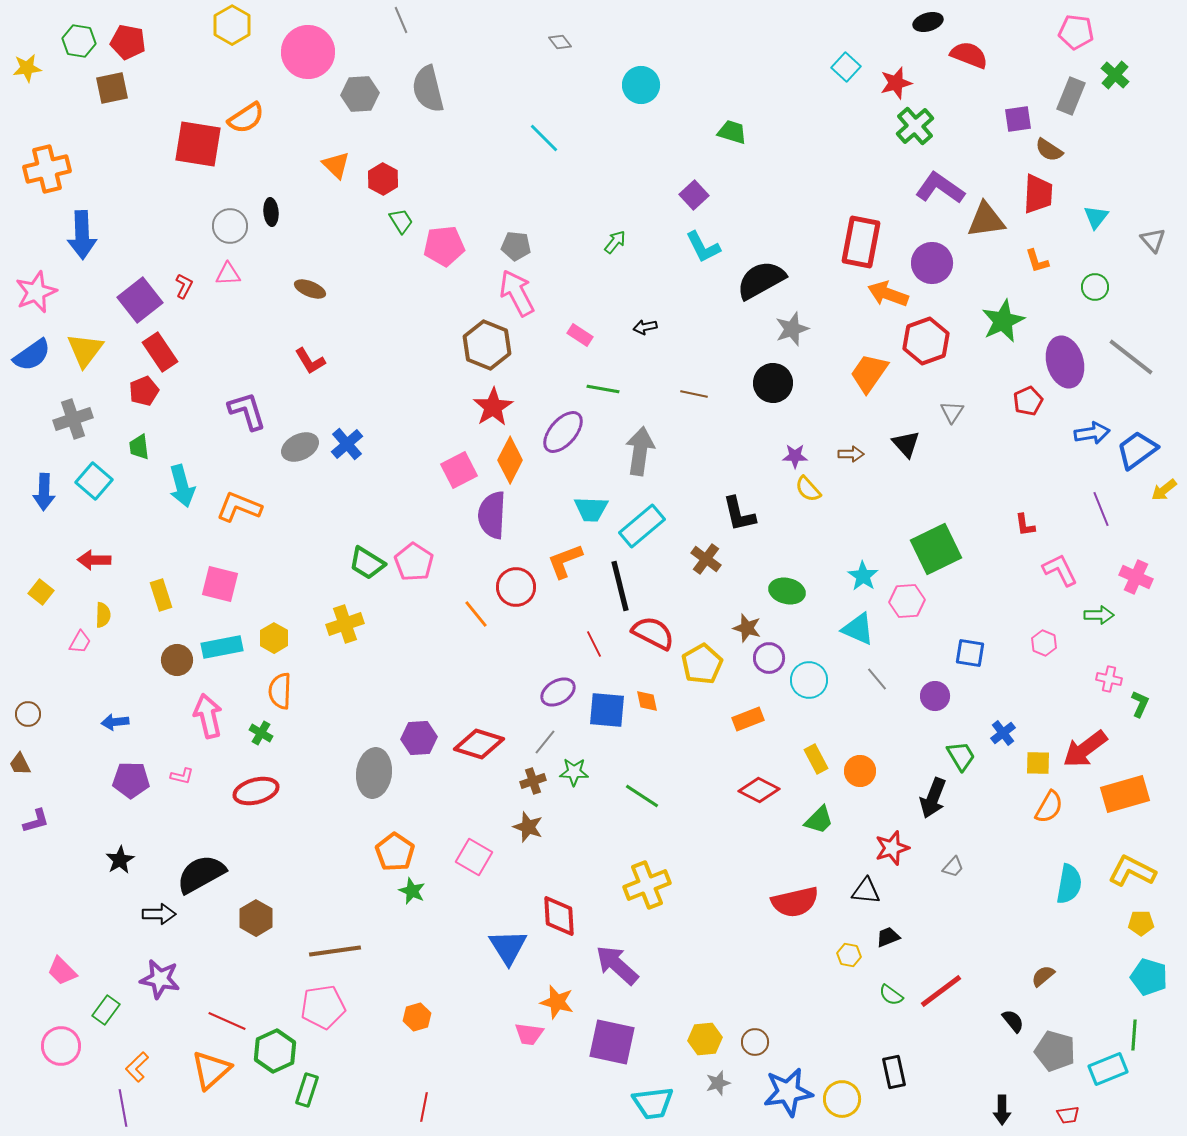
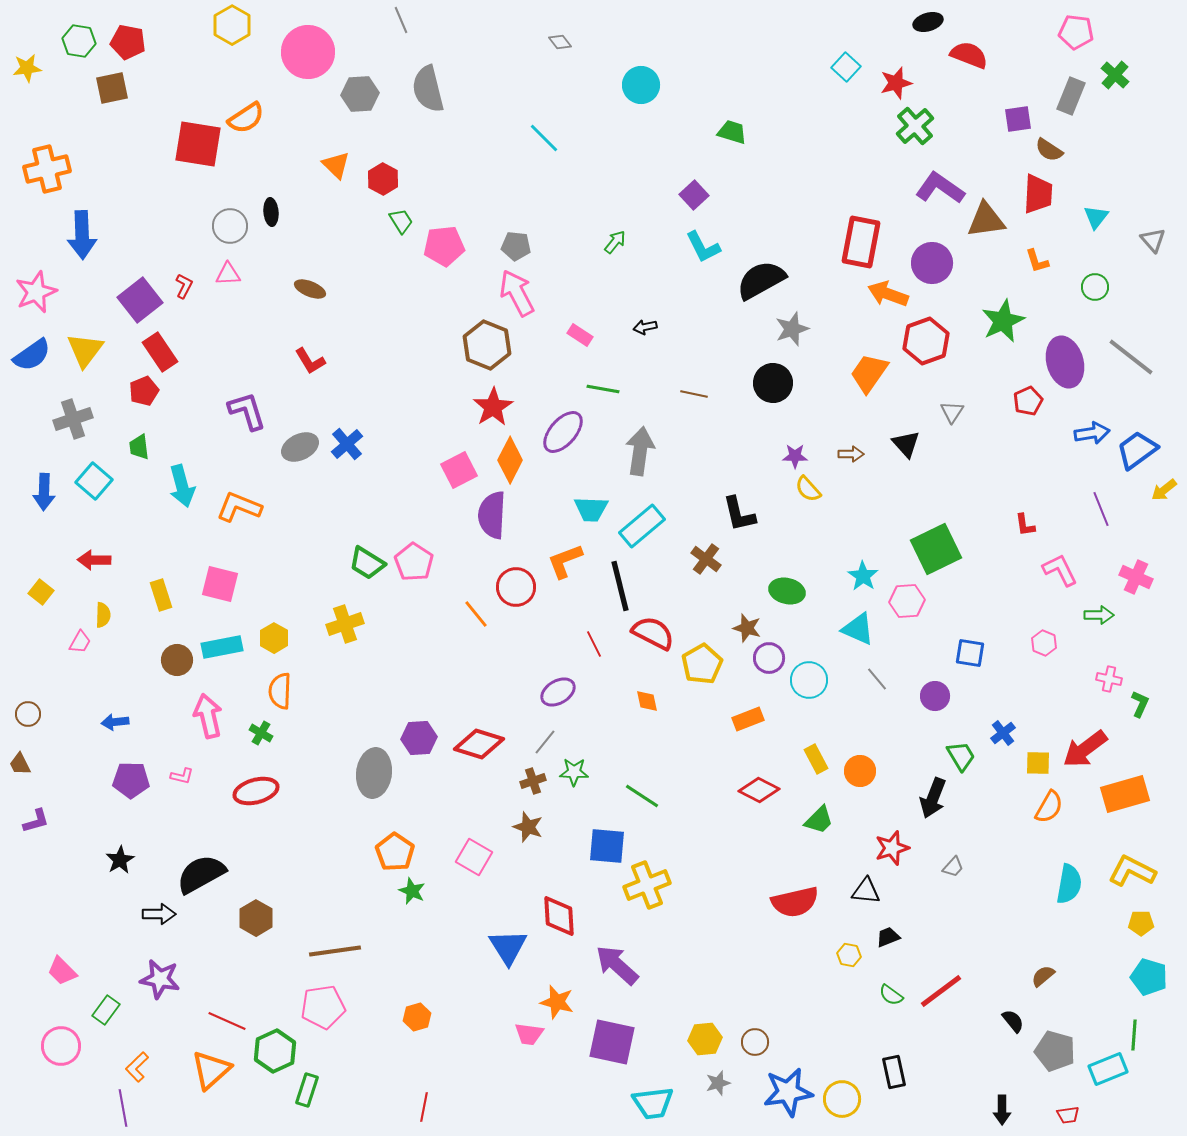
blue square at (607, 710): moved 136 px down
